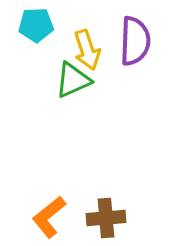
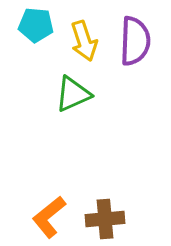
cyan pentagon: rotated 8 degrees clockwise
yellow arrow: moved 3 px left, 9 px up
green triangle: moved 14 px down
brown cross: moved 1 px left, 1 px down
